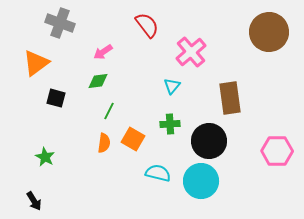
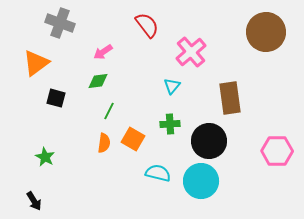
brown circle: moved 3 px left
